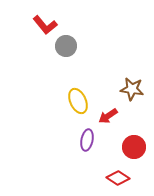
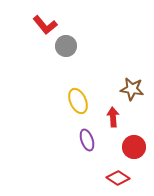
red arrow: moved 5 px right, 1 px down; rotated 120 degrees clockwise
purple ellipse: rotated 30 degrees counterclockwise
